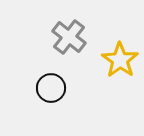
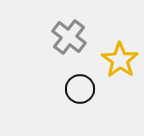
black circle: moved 29 px right, 1 px down
